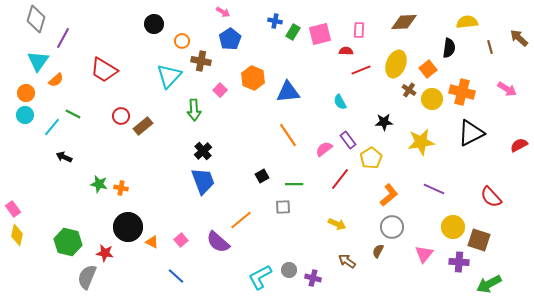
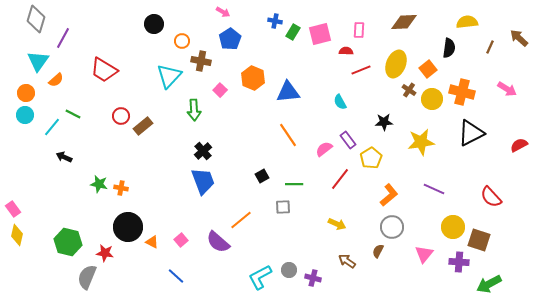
brown line at (490, 47): rotated 40 degrees clockwise
